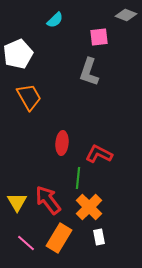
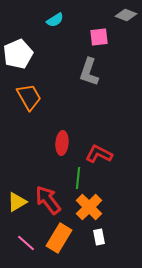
cyan semicircle: rotated 12 degrees clockwise
yellow triangle: rotated 30 degrees clockwise
